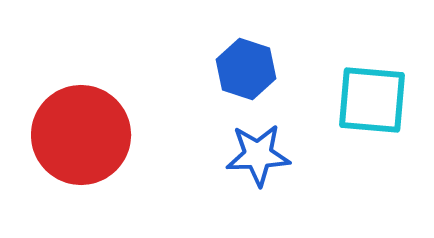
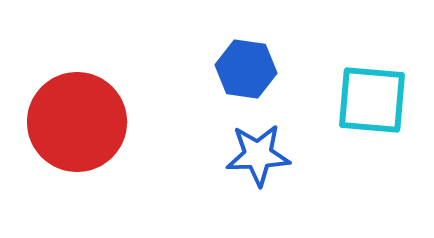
blue hexagon: rotated 10 degrees counterclockwise
red circle: moved 4 px left, 13 px up
